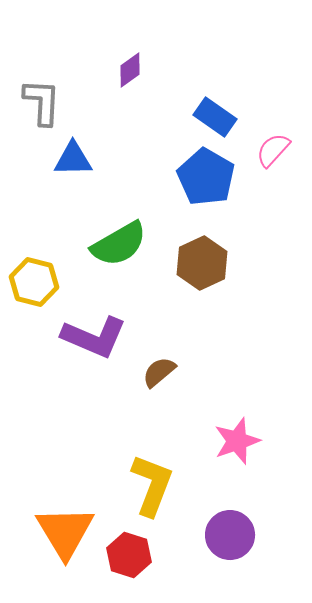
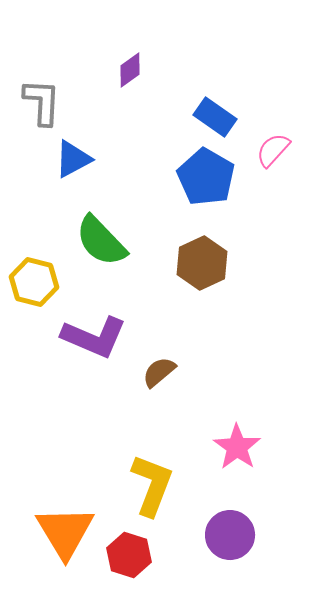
blue triangle: rotated 27 degrees counterclockwise
green semicircle: moved 18 px left, 3 px up; rotated 76 degrees clockwise
pink star: moved 6 px down; rotated 18 degrees counterclockwise
